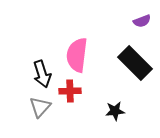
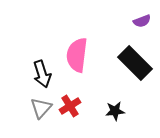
red cross: moved 15 px down; rotated 30 degrees counterclockwise
gray triangle: moved 1 px right, 1 px down
